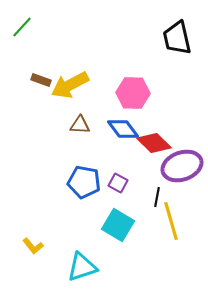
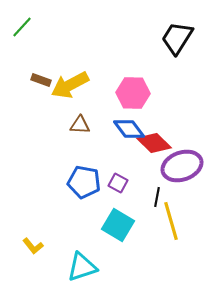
black trapezoid: rotated 45 degrees clockwise
blue diamond: moved 6 px right
